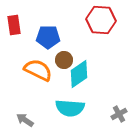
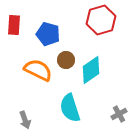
red hexagon: rotated 20 degrees counterclockwise
red rectangle: rotated 12 degrees clockwise
blue pentagon: moved 3 px up; rotated 15 degrees clockwise
brown circle: moved 2 px right
cyan diamond: moved 12 px right, 4 px up
cyan semicircle: rotated 68 degrees clockwise
gray arrow: rotated 144 degrees counterclockwise
